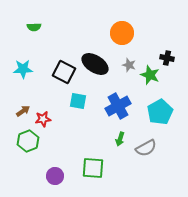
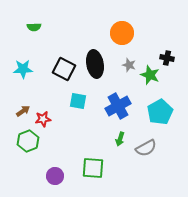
black ellipse: rotated 48 degrees clockwise
black square: moved 3 px up
